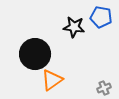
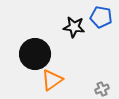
gray cross: moved 2 px left, 1 px down
